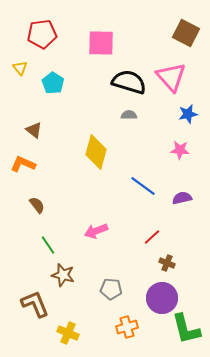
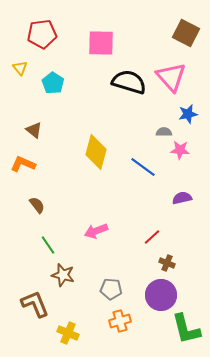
gray semicircle: moved 35 px right, 17 px down
blue line: moved 19 px up
purple circle: moved 1 px left, 3 px up
orange cross: moved 7 px left, 6 px up
